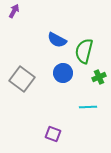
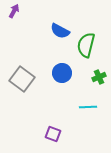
blue semicircle: moved 3 px right, 9 px up
green semicircle: moved 2 px right, 6 px up
blue circle: moved 1 px left
